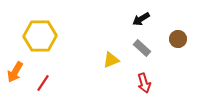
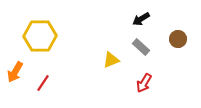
gray rectangle: moved 1 px left, 1 px up
red arrow: rotated 48 degrees clockwise
